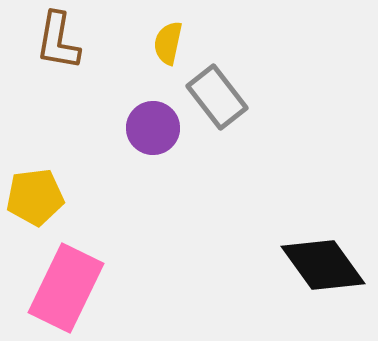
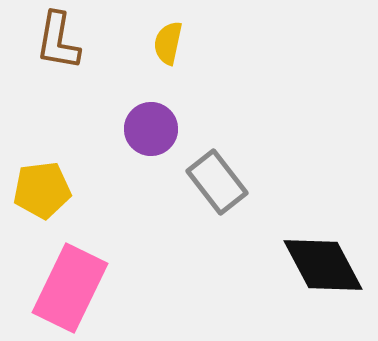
gray rectangle: moved 85 px down
purple circle: moved 2 px left, 1 px down
yellow pentagon: moved 7 px right, 7 px up
black diamond: rotated 8 degrees clockwise
pink rectangle: moved 4 px right
